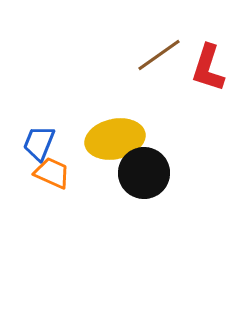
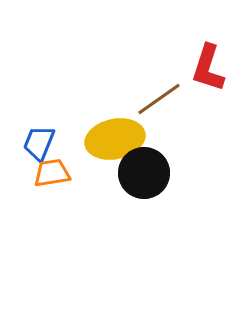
brown line: moved 44 px down
orange trapezoid: rotated 33 degrees counterclockwise
